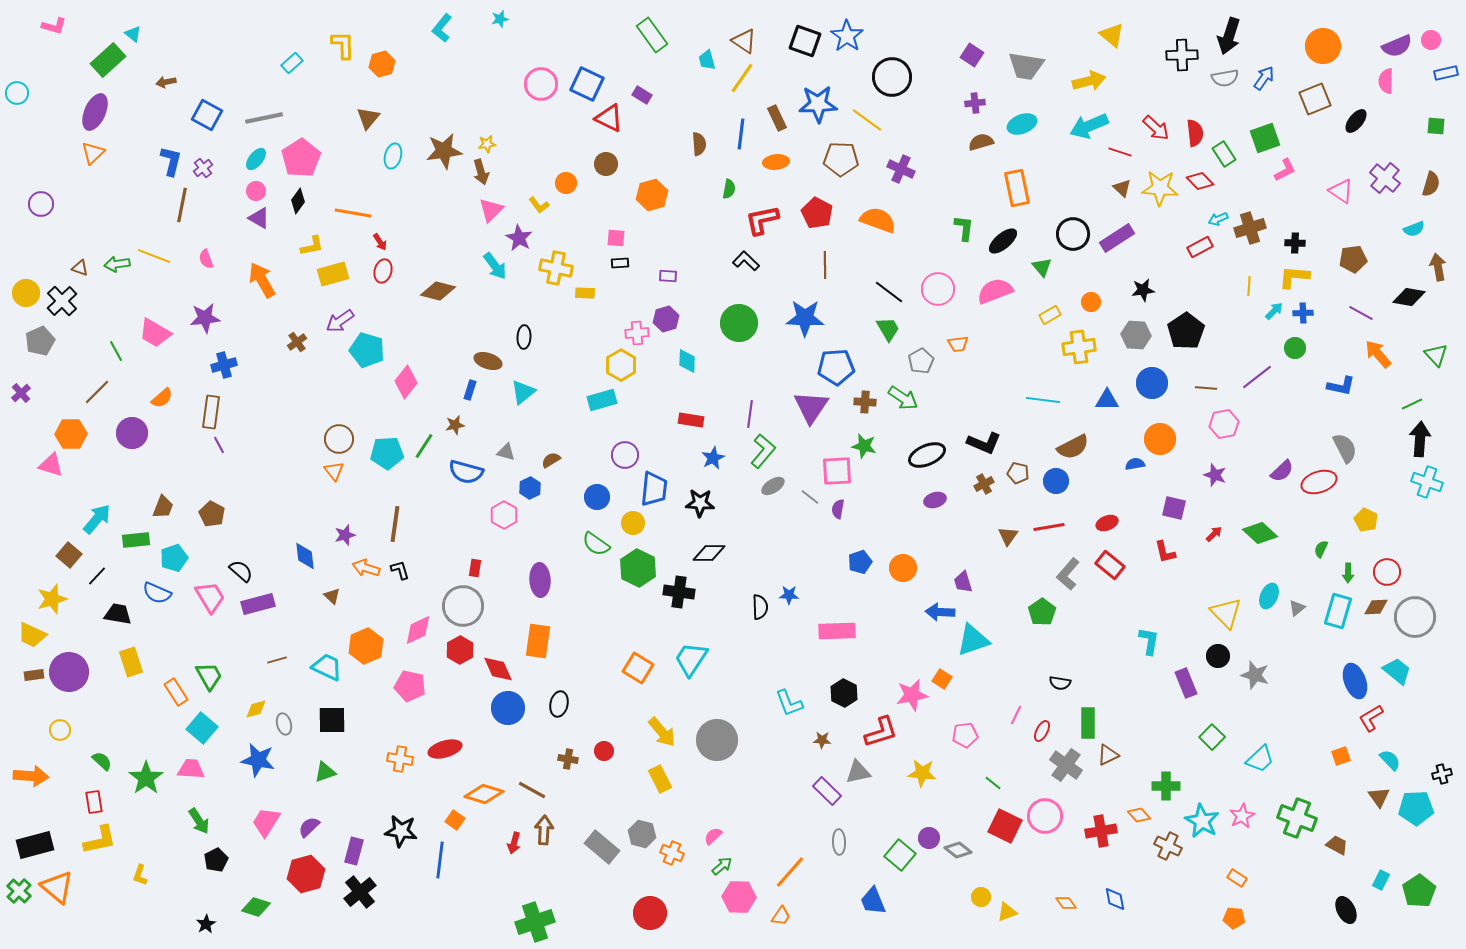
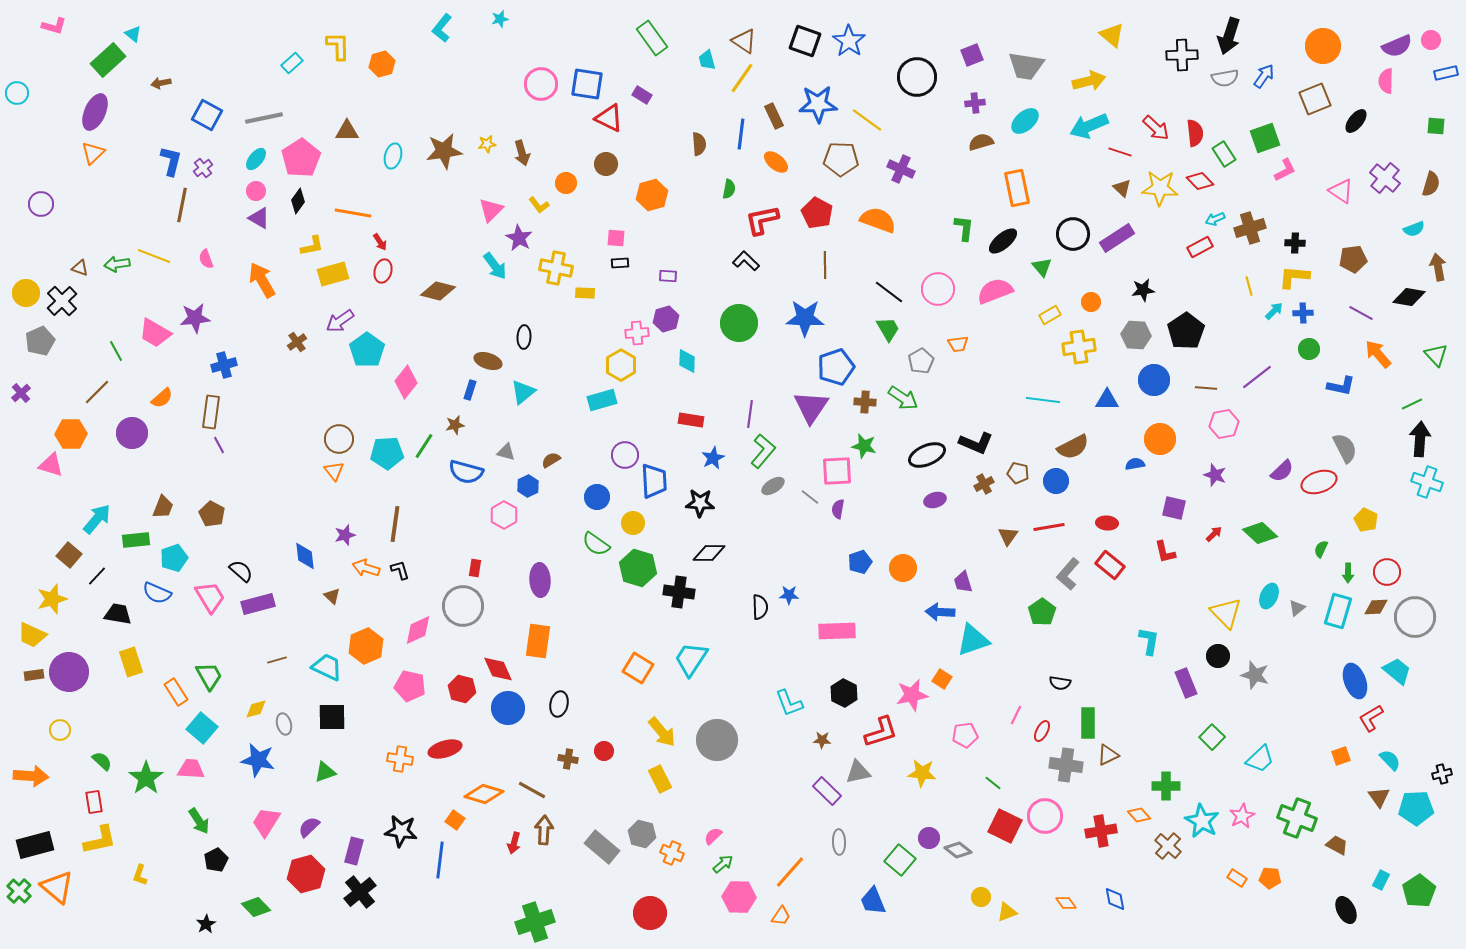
green rectangle at (652, 35): moved 3 px down
blue star at (847, 36): moved 2 px right, 5 px down
yellow L-shape at (343, 45): moved 5 px left, 1 px down
purple square at (972, 55): rotated 35 degrees clockwise
black circle at (892, 77): moved 25 px right
blue arrow at (1264, 78): moved 2 px up
brown arrow at (166, 82): moved 5 px left, 1 px down
blue square at (587, 84): rotated 16 degrees counterclockwise
brown triangle at (368, 118): moved 21 px left, 13 px down; rotated 50 degrees clockwise
brown rectangle at (777, 118): moved 3 px left, 2 px up
cyan ellipse at (1022, 124): moved 3 px right, 3 px up; rotated 20 degrees counterclockwise
orange ellipse at (776, 162): rotated 45 degrees clockwise
brown arrow at (481, 172): moved 41 px right, 19 px up
cyan arrow at (1218, 219): moved 3 px left
yellow line at (1249, 286): rotated 18 degrees counterclockwise
purple star at (205, 318): moved 10 px left
green circle at (1295, 348): moved 14 px right, 1 px down
cyan pentagon at (367, 350): rotated 20 degrees clockwise
blue pentagon at (836, 367): rotated 15 degrees counterclockwise
blue circle at (1152, 383): moved 2 px right, 3 px up
black L-shape at (984, 443): moved 8 px left
blue hexagon at (530, 488): moved 2 px left, 2 px up
blue trapezoid at (654, 489): moved 8 px up; rotated 9 degrees counterclockwise
red ellipse at (1107, 523): rotated 25 degrees clockwise
green hexagon at (638, 568): rotated 9 degrees counterclockwise
red hexagon at (460, 650): moved 2 px right, 39 px down; rotated 16 degrees counterclockwise
black square at (332, 720): moved 3 px up
gray cross at (1066, 765): rotated 28 degrees counterclockwise
brown cross at (1168, 846): rotated 16 degrees clockwise
green square at (900, 855): moved 5 px down
green arrow at (722, 866): moved 1 px right, 2 px up
green diamond at (256, 907): rotated 28 degrees clockwise
orange pentagon at (1234, 918): moved 36 px right, 40 px up
